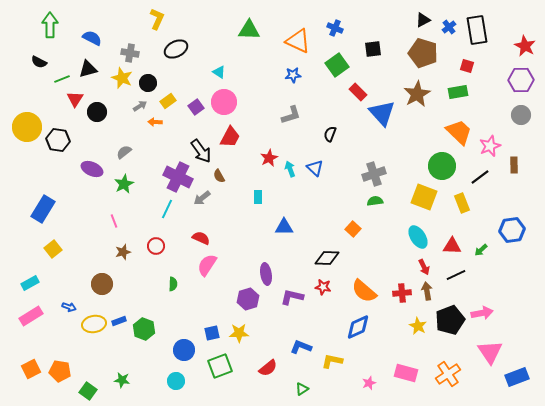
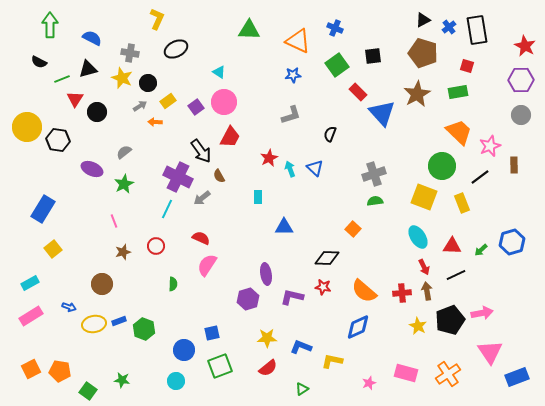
black square at (373, 49): moved 7 px down
blue hexagon at (512, 230): moved 12 px down; rotated 10 degrees counterclockwise
yellow star at (239, 333): moved 28 px right, 5 px down
